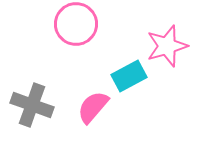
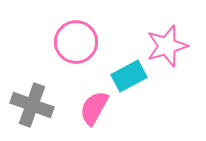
pink circle: moved 18 px down
pink semicircle: moved 1 px right, 1 px down; rotated 12 degrees counterclockwise
